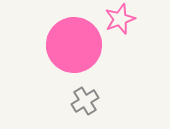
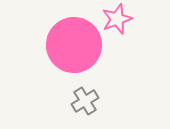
pink star: moved 3 px left
